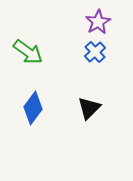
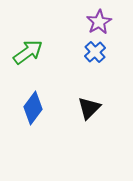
purple star: moved 1 px right
green arrow: rotated 72 degrees counterclockwise
